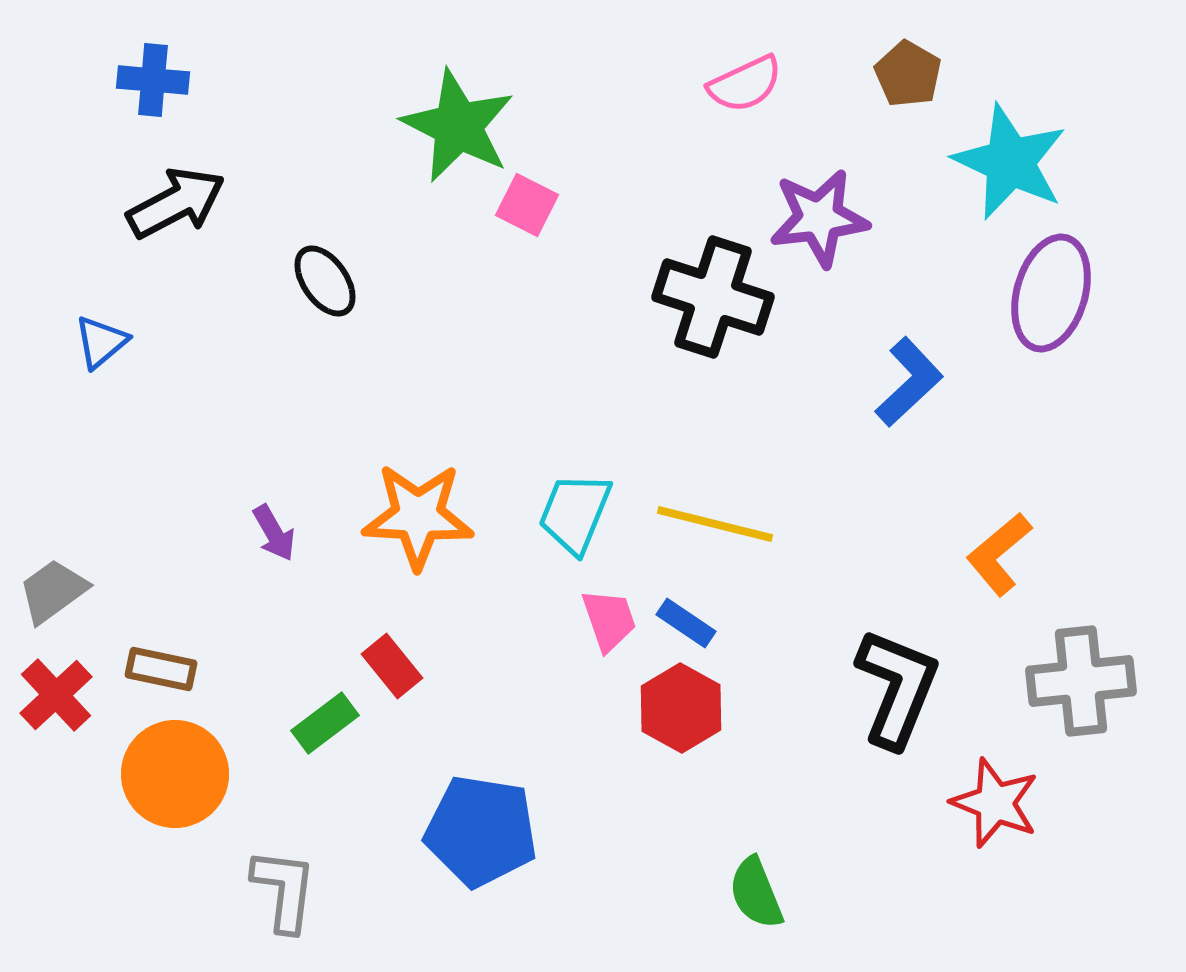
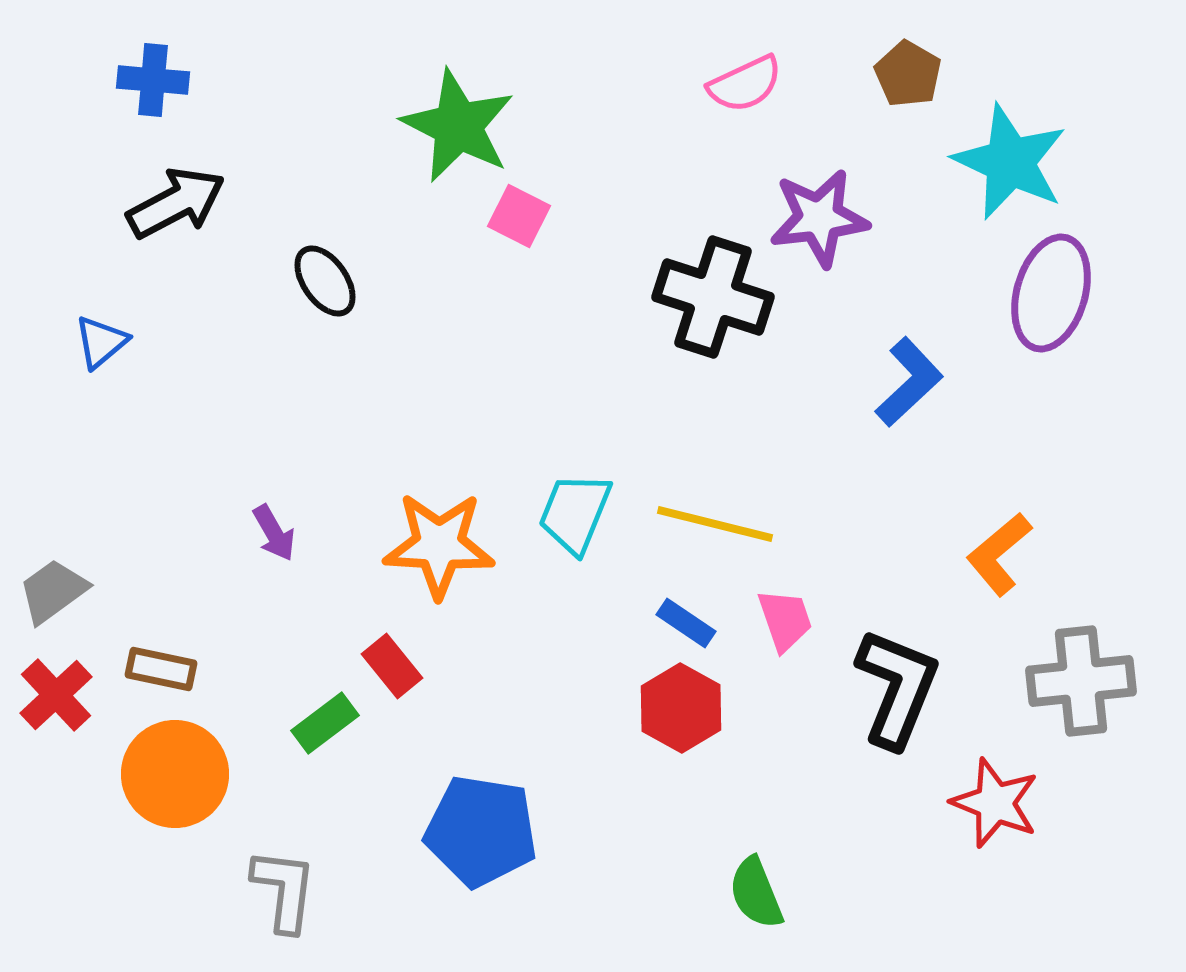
pink square: moved 8 px left, 11 px down
orange star: moved 21 px right, 29 px down
pink trapezoid: moved 176 px right
